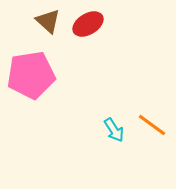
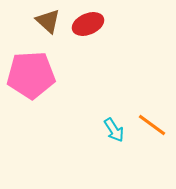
red ellipse: rotated 8 degrees clockwise
pink pentagon: rotated 6 degrees clockwise
